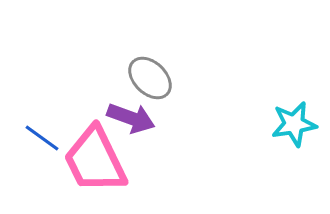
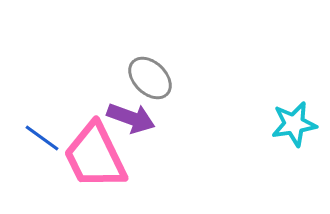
pink trapezoid: moved 4 px up
